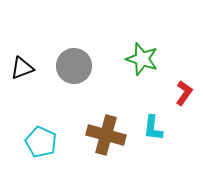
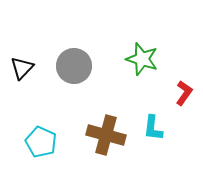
black triangle: rotated 25 degrees counterclockwise
